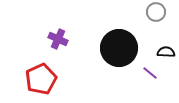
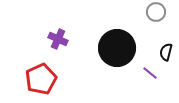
black circle: moved 2 px left
black semicircle: rotated 78 degrees counterclockwise
